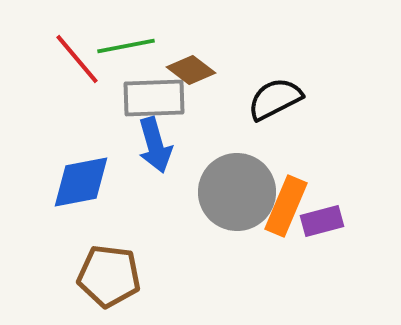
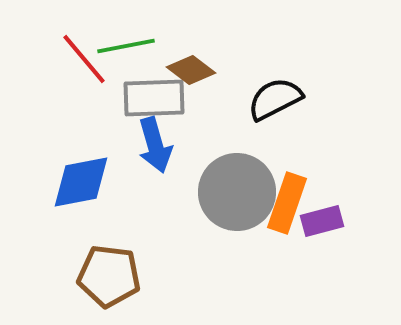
red line: moved 7 px right
orange rectangle: moved 1 px right, 3 px up; rotated 4 degrees counterclockwise
